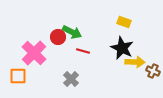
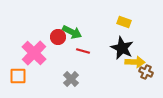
brown cross: moved 7 px left, 1 px down
